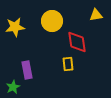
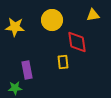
yellow triangle: moved 3 px left
yellow circle: moved 1 px up
yellow star: rotated 12 degrees clockwise
yellow rectangle: moved 5 px left, 2 px up
green star: moved 2 px right, 1 px down; rotated 24 degrees clockwise
